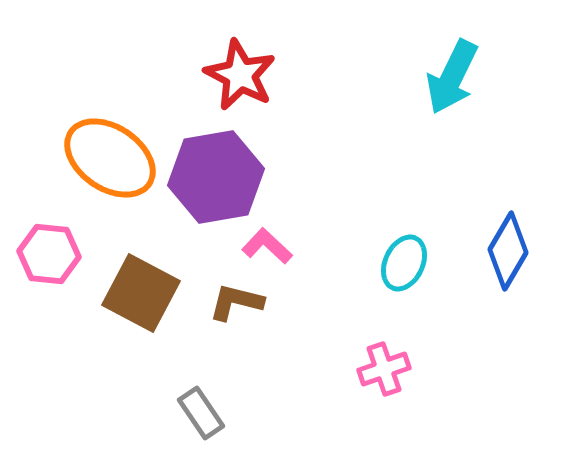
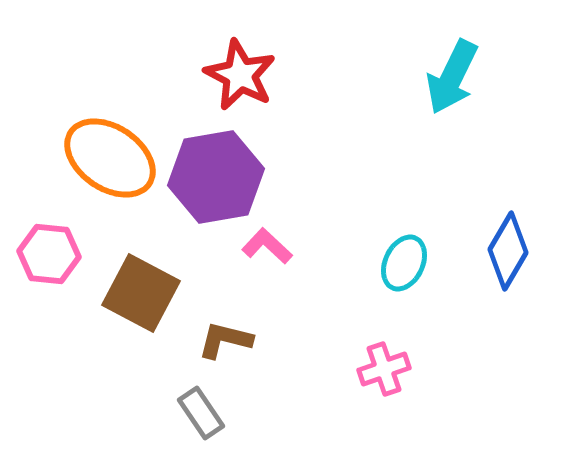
brown L-shape: moved 11 px left, 38 px down
